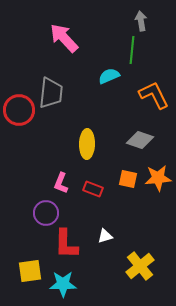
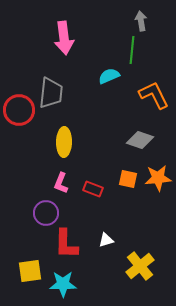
pink arrow: rotated 144 degrees counterclockwise
yellow ellipse: moved 23 px left, 2 px up
white triangle: moved 1 px right, 4 px down
